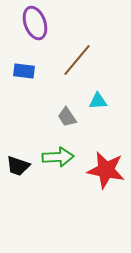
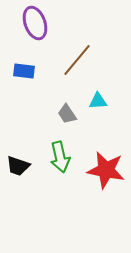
gray trapezoid: moved 3 px up
green arrow: moved 2 px right; rotated 80 degrees clockwise
